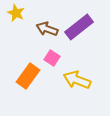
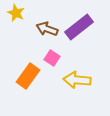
yellow arrow: rotated 16 degrees counterclockwise
